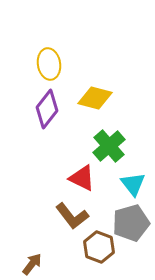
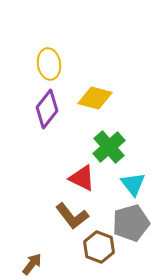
green cross: moved 1 px down
